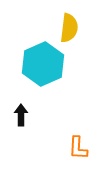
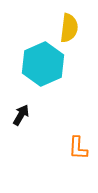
black arrow: rotated 30 degrees clockwise
